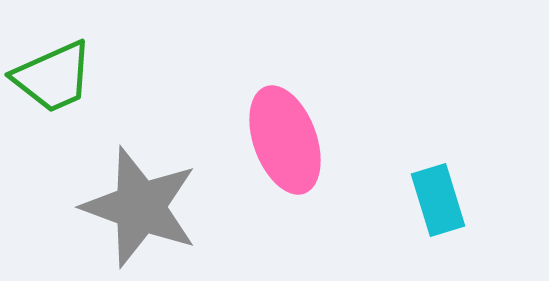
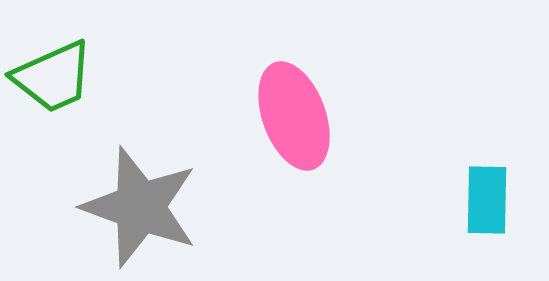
pink ellipse: moved 9 px right, 24 px up
cyan rectangle: moved 49 px right; rotated 18 degrees clockwise
